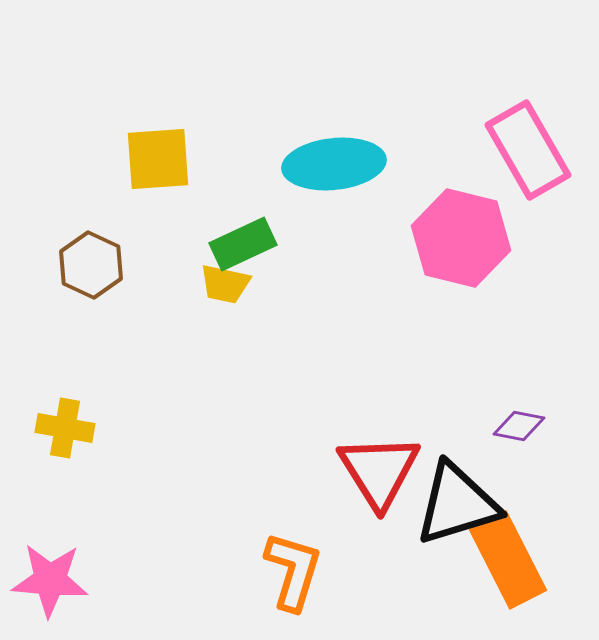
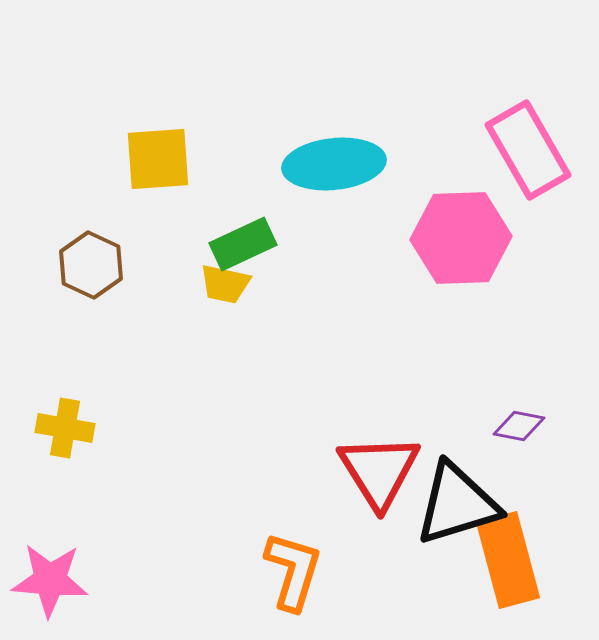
pink hexagon: rotated 16 degrees counterclockwise
orange rectangle: rotated 12 degrees clockwise
